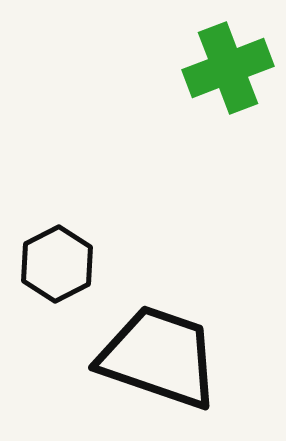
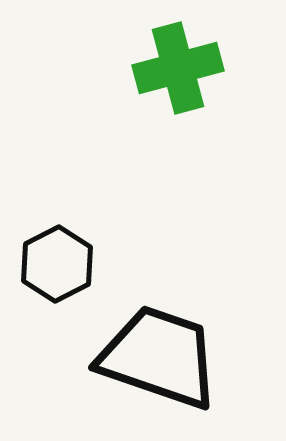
green cross: moved 50 px left; rotated 6 degrees clockwise
